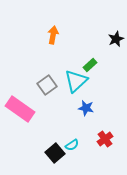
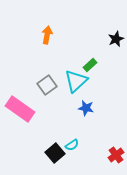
orange arrow: moved 6 px left
red cross: moved 11 px right, 16 px down
